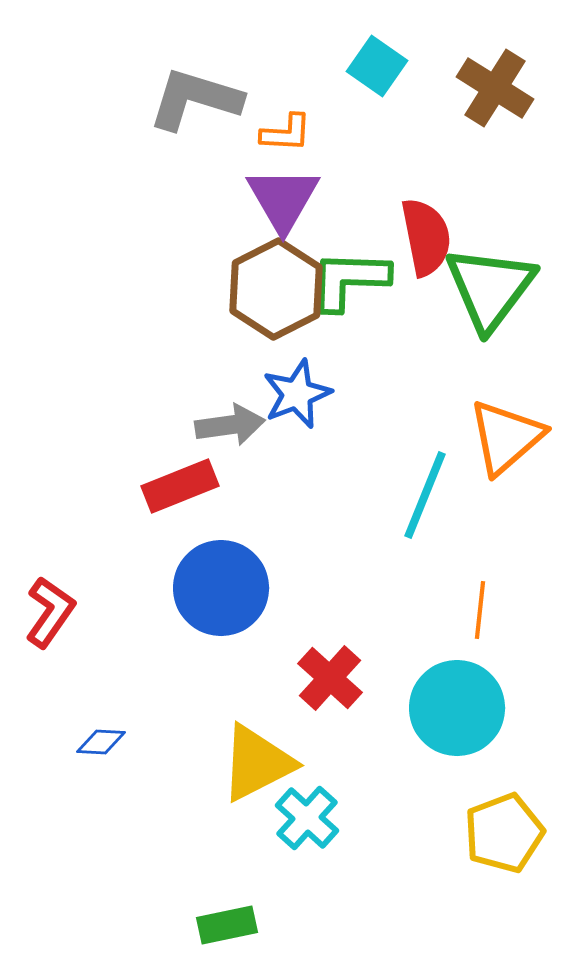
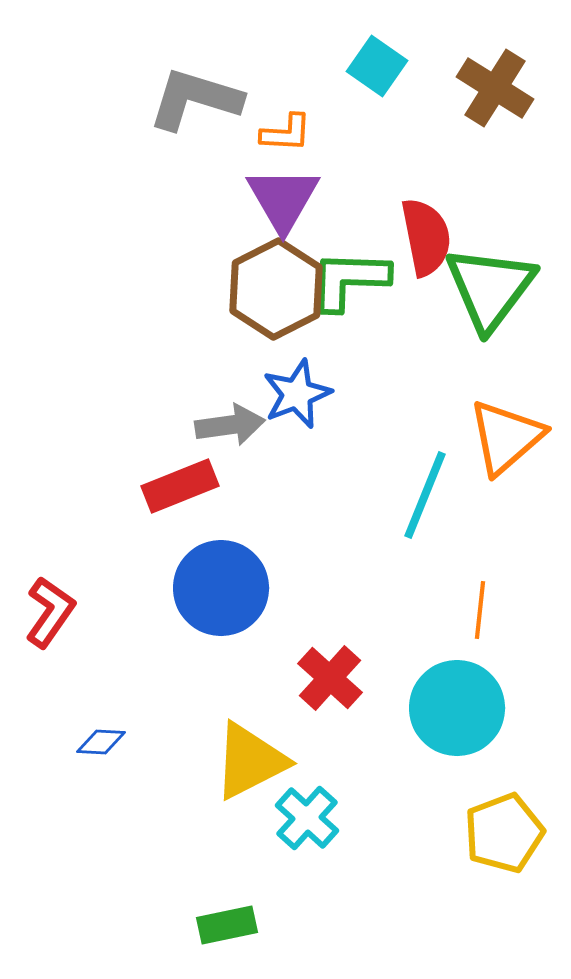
yellow triangle: moved 7 px left, 2 px up
